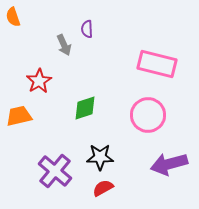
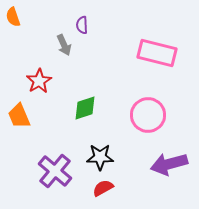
purple semicircle: moved 5 px left, 4 px up
pink rectangle: moved 11 px up
orange trapezoid: rotated 100 degrees counterclockwise
